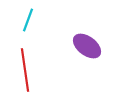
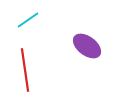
cyan line: rotated 35 degrees clockwise
